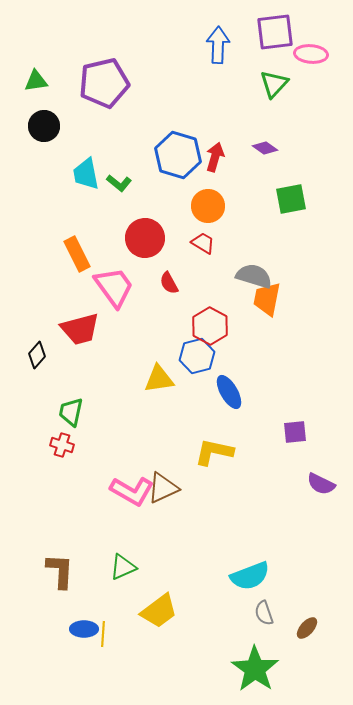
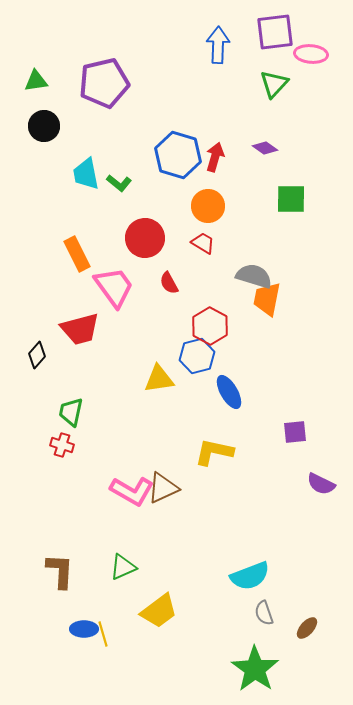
green square at (291, 199): rotated 12 degrees clockwise
yellow line at (103, 634): rotated 20 degrees counterclockwise
